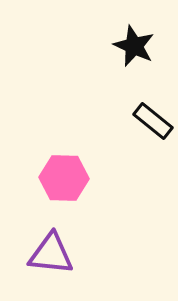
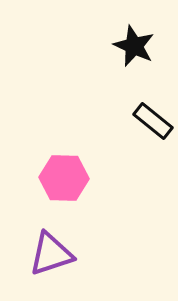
purple triangle: rotated 24 degrees counterclockwise
